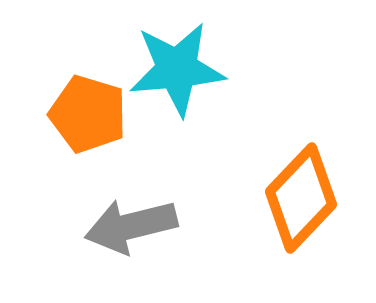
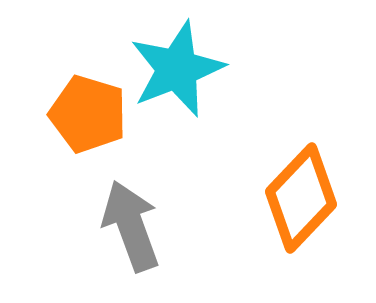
cyan star: rotated 16 degrees counterclockwise
gray arrow: rotated 84 degrees clockwise
